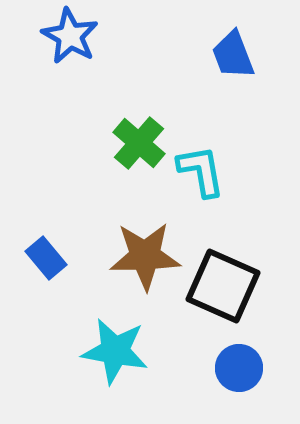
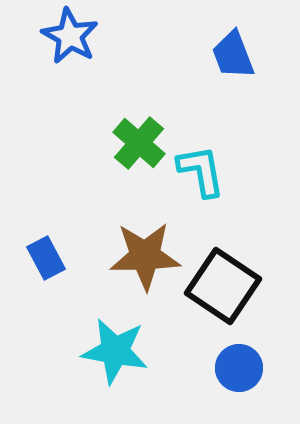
blue rectangle: rotated 12 degrees clockwise
black square: rotated 10 degrees clockwise
